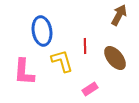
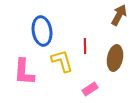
brown ellipse: rotated 50 degrees clockwise
